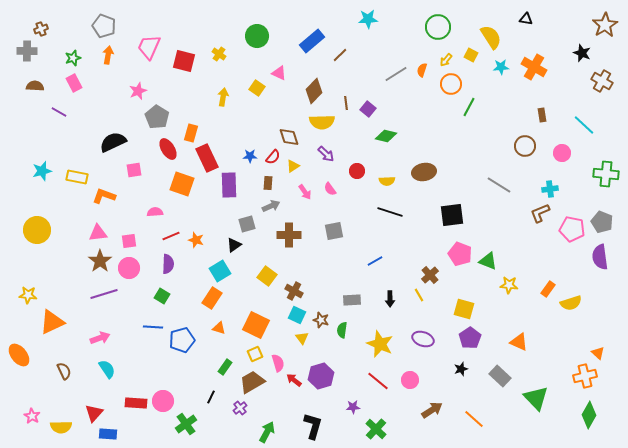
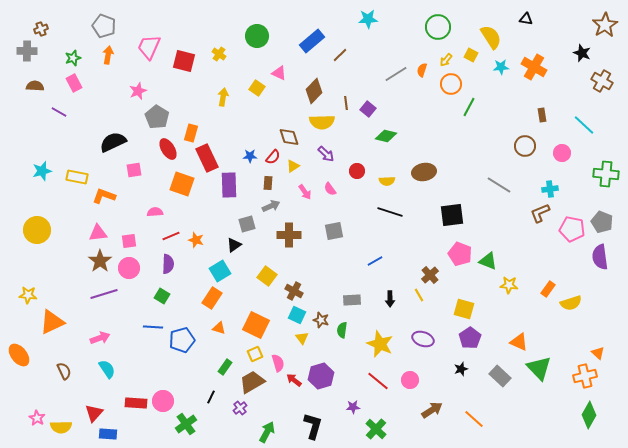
green triangle at (536, 398): moved 3 px right, 30 px up
pink star at (32, 416): moved 5 px right, 2 px down
